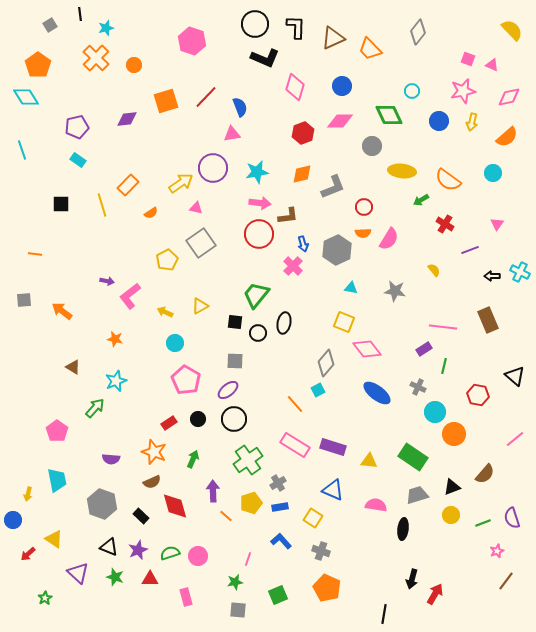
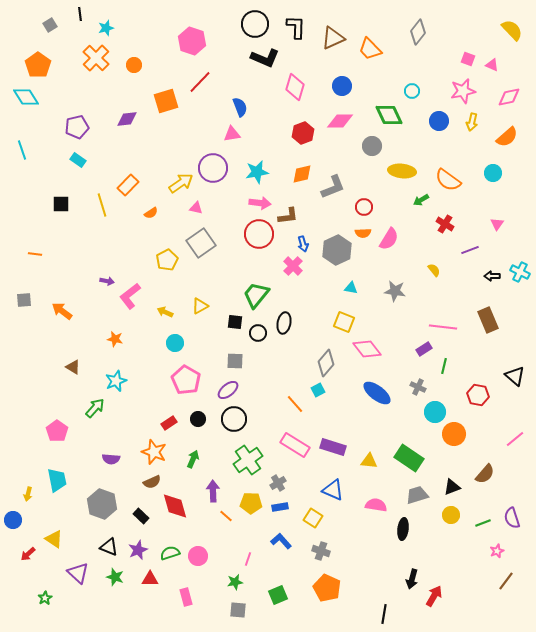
red line at (206, 97): moved 6 px left, 15 px up
green rectangle at (413, 457): moved 4 px left, 1 px down
yellow pentagon at (251, 503): rotated 20 degrees clockwise
red arrow at (435, 594): moved 1 px left, 2 px down
